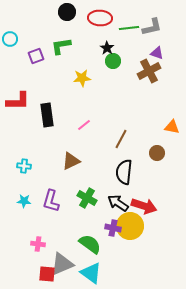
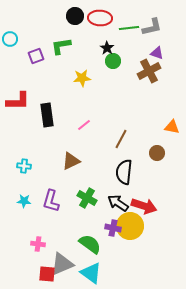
black circle: moved 8 px right, 4 px down
